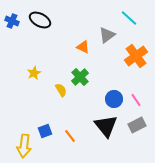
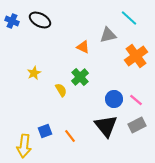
gray triangle: moved 1 px right; rotated 24 degrees clockwise
pink line: rotated 16 degrees counterclockwise
